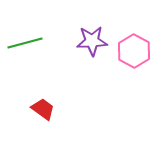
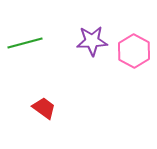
red trapezoid: moved 1 px right, 1 px up
